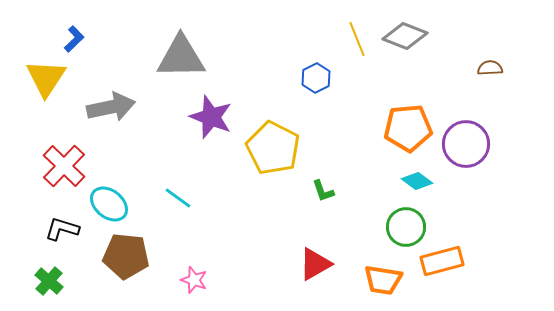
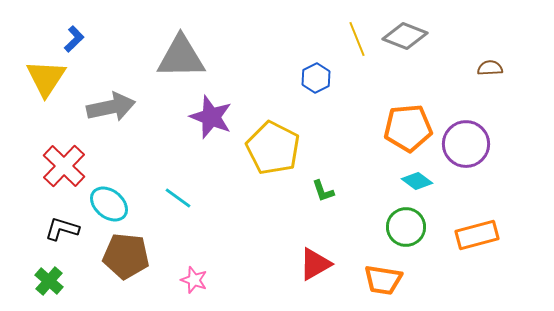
orange rectangle: moved 35 px right, 26 px up
